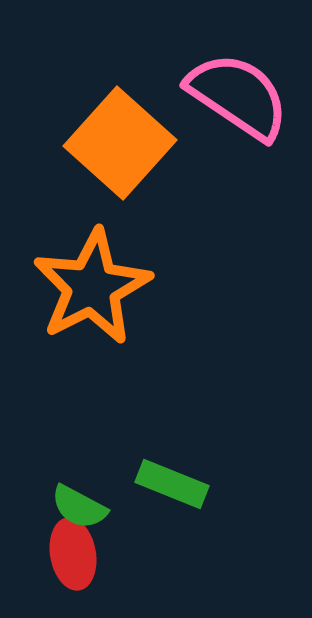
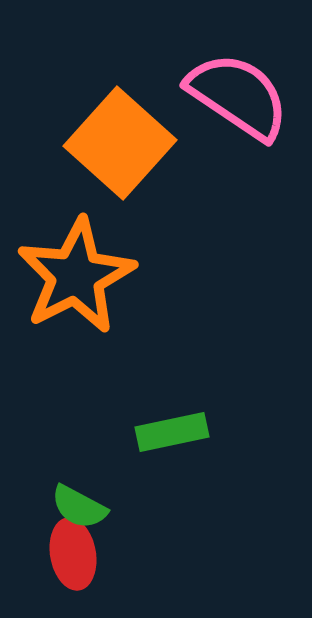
orange star: moved 16 px left, 11 px up
green rectangle: moved 52 px up; rotated 34 degrees counterclockwise
